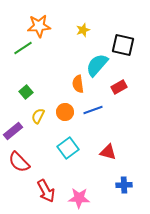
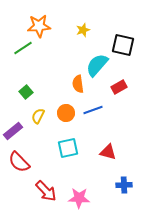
orange circle: moved 1 px right, 1 px down
cyan square: rotated 25 degrees clockwise
red arrow: rotated 15 degrees counterclockwise
